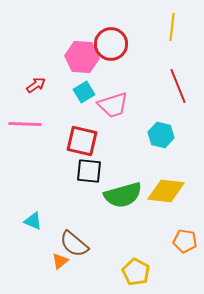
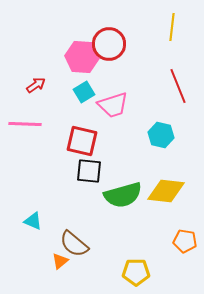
red circle: moved 2 px left
yellow pentagon: rotated 28 degrees counterclockwise
